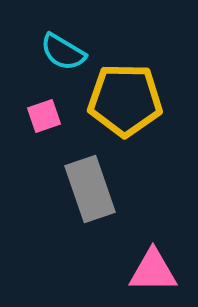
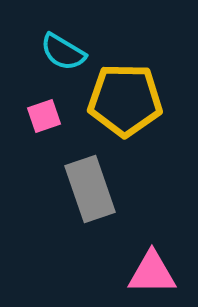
pink triangle: moved 1 px left, 2 px down
